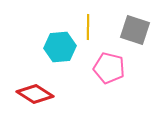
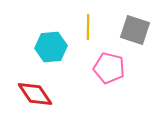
cyan hexagon: moved 9 px left
red diamond: rotated 24 degrees clockwise
